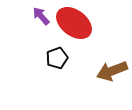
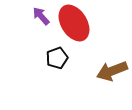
red ellipse: rotated 21 degrees clockwise
